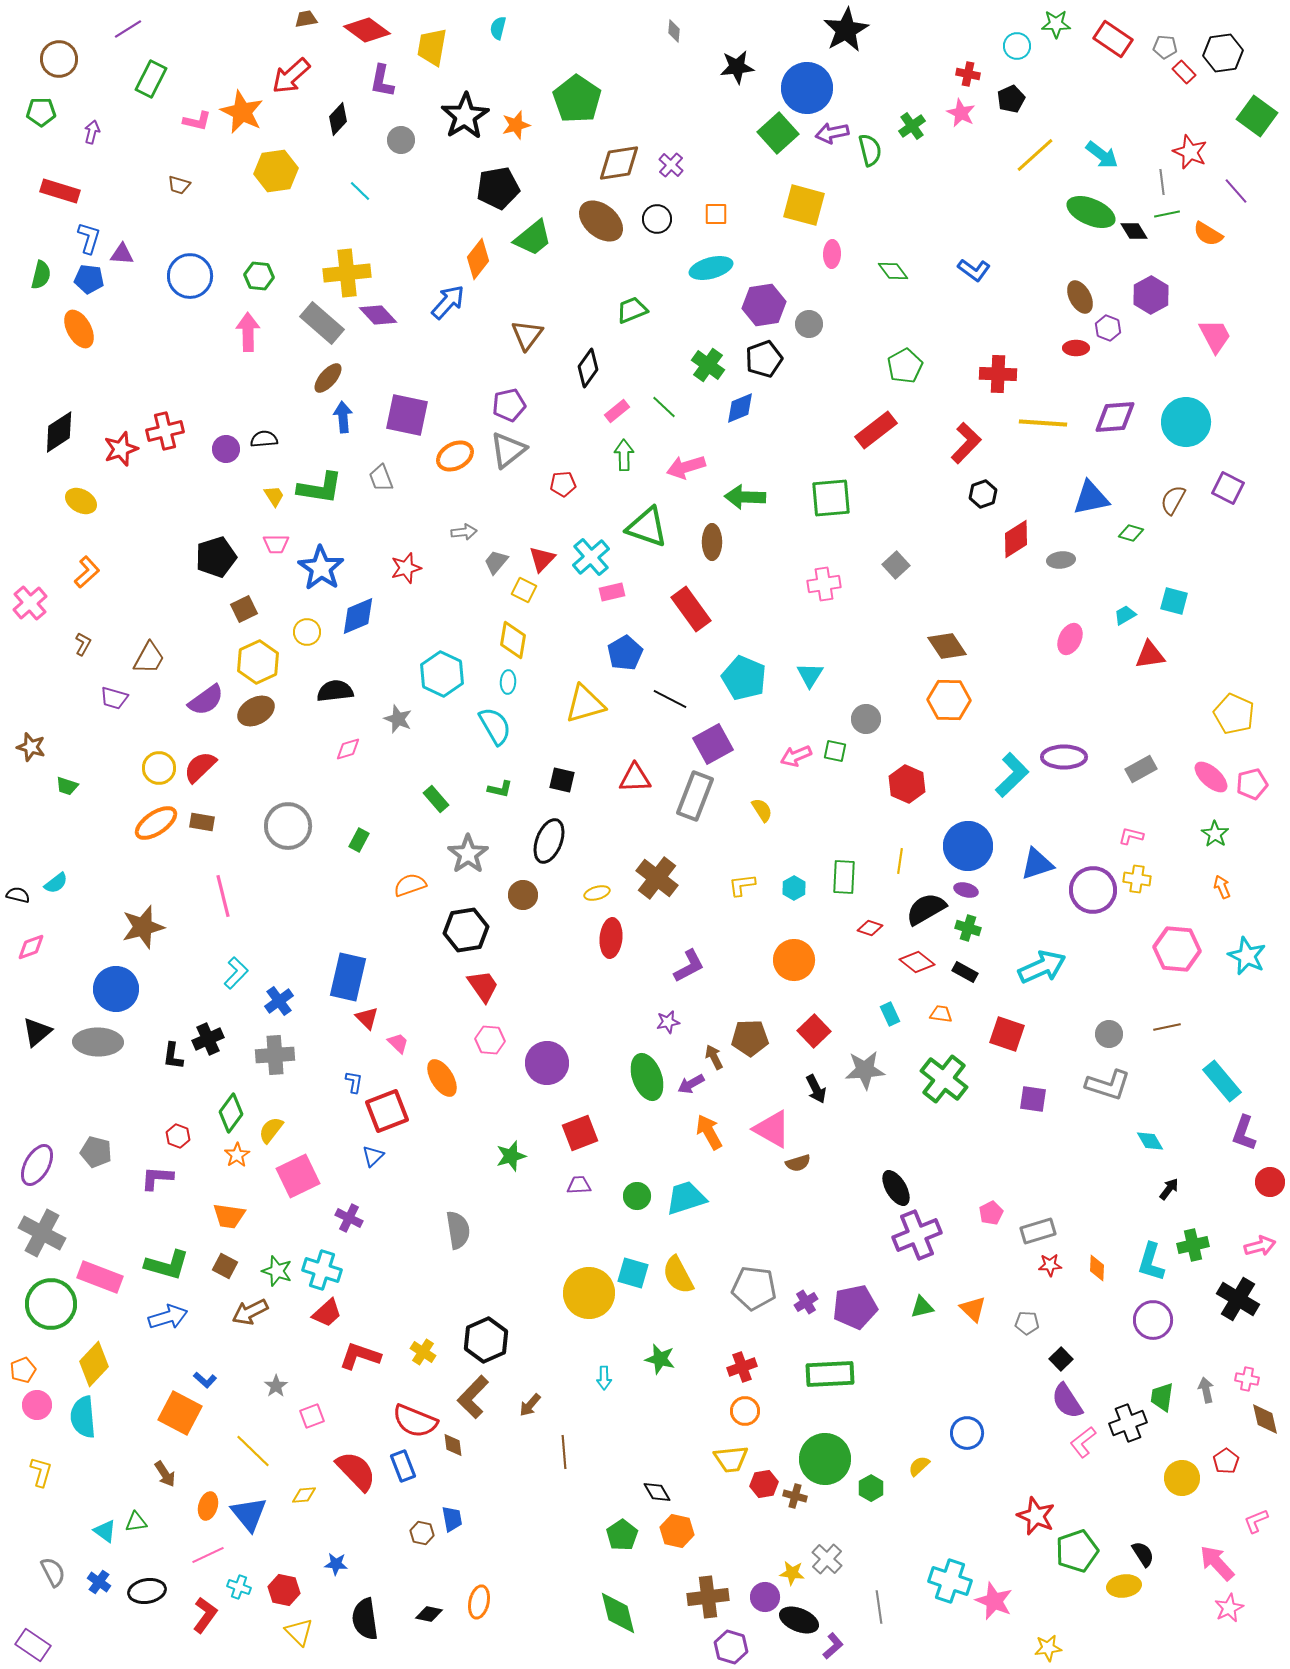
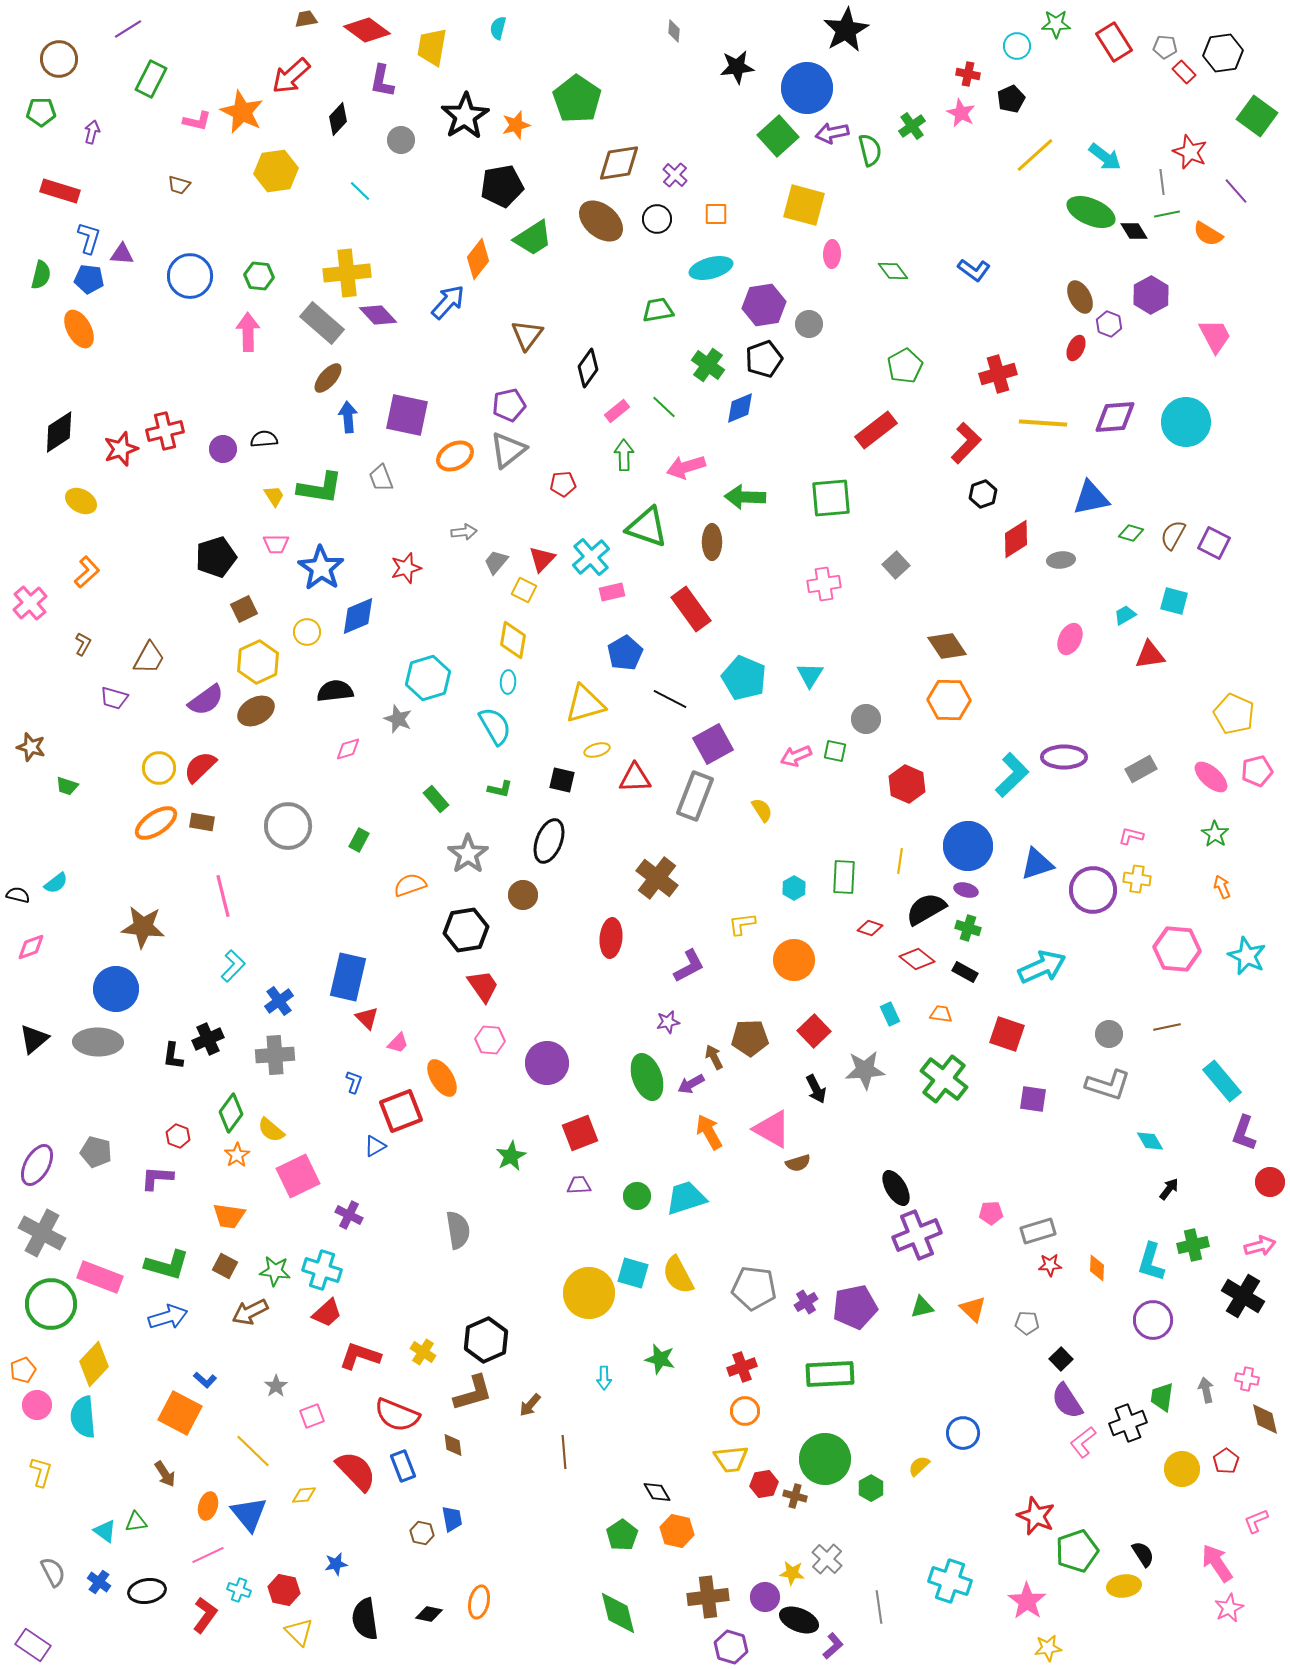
red rectangle at (1113, 39): moved 1 px right, 3 px down; rotated 24 degrees clockwise
green square at (778, 133): moved 3 px down
cyan arrow at (1102, 155): moved 3 px right, 2 px down
purple cross at (671, 165): moved 4 px right, 10 px down
black pentagon at (498, 188): moved 4 px right, 2 px up
green trapezoid at (533, 238): rotated 6 degrees clockwise
green trapezoid at (632, 310): moved 26 px right; rotated 12 degrees clockwise
purple hexagon at (1108, 328): moved 1 px right, 4 px up
red ellipse at (1076, 348): rotated 65 degrees counterclockwise
red cross at (998, 374): rotated 18 degrees counterclockwise
blue arrow at (343, 417): moved 5 px right
purple circle at (226, 449): moved 3 px left
purple square at (1228, 488): moved 14 px left, 55 px down
brown semicircle at (1173, 500): moved 35 px down
cyan hexagon at (442, 674): moved 14 px left, 4 px down; rotated 18 degrees clockwise
pink pentagon at (1252, 784): moved 5 px right, 13 px up
yellow L-shape at (742, 885): moved 39 px down
yellow ellipse at (597, 893): moved 143 px up
brown star at (143, 927): rotated 21 degrees clockwise
red diamond at (917, 962): moved 3 px up
cyan L-shape at (236, 973): moved 3 px left, 7 px up
black triangle at (37, 1032): moved 3 px left, 7 px down
pink trapezoid at (398, 1043): rotated 90 degrees clockwise
blue L-shape at (354, 1082): rotated 10 degrees clockwise
red square at (387, 1111): moved 14 px right
yellow semicircle at (271, 1130): rotated 88 degrees counterclockwise
blue triangle at (373, 1156): moved 2 px right, 10 px up; rotated 15 degrees clockwise
green star at (511, 1156): rotated 12 degrees counterclockwise
pink pentagon at (991, 1213): rotated 25 degrees clockwise
purple cross at (349, 1218): moved 3 px up
green star at (277, 1271): moved 2 px left; rotated 12 degrees counterclockwise
black cross at (1238, 1299): moved 5 px right, 3 px up
brown L-shape at (473, 1397): moved 4 px up; rotated 150 degrees counterclockwise
red semicircle at (415, 1421): moved 18 px left, 6 px up
blue circle at (967, 1433): moved 4 px left
yellow circle at (1182, 1478): moved 9 px up
pink arrow at (1217, 1563): rotated 9 degrees clockwise
blue star at (336, 1564): rotated 15 degrees counterclockwise
cyan cross at (239, 1587): moved 3 px down
pink star at (994, 1601): moved 33 px right; rotated 12 degrees clockwise
